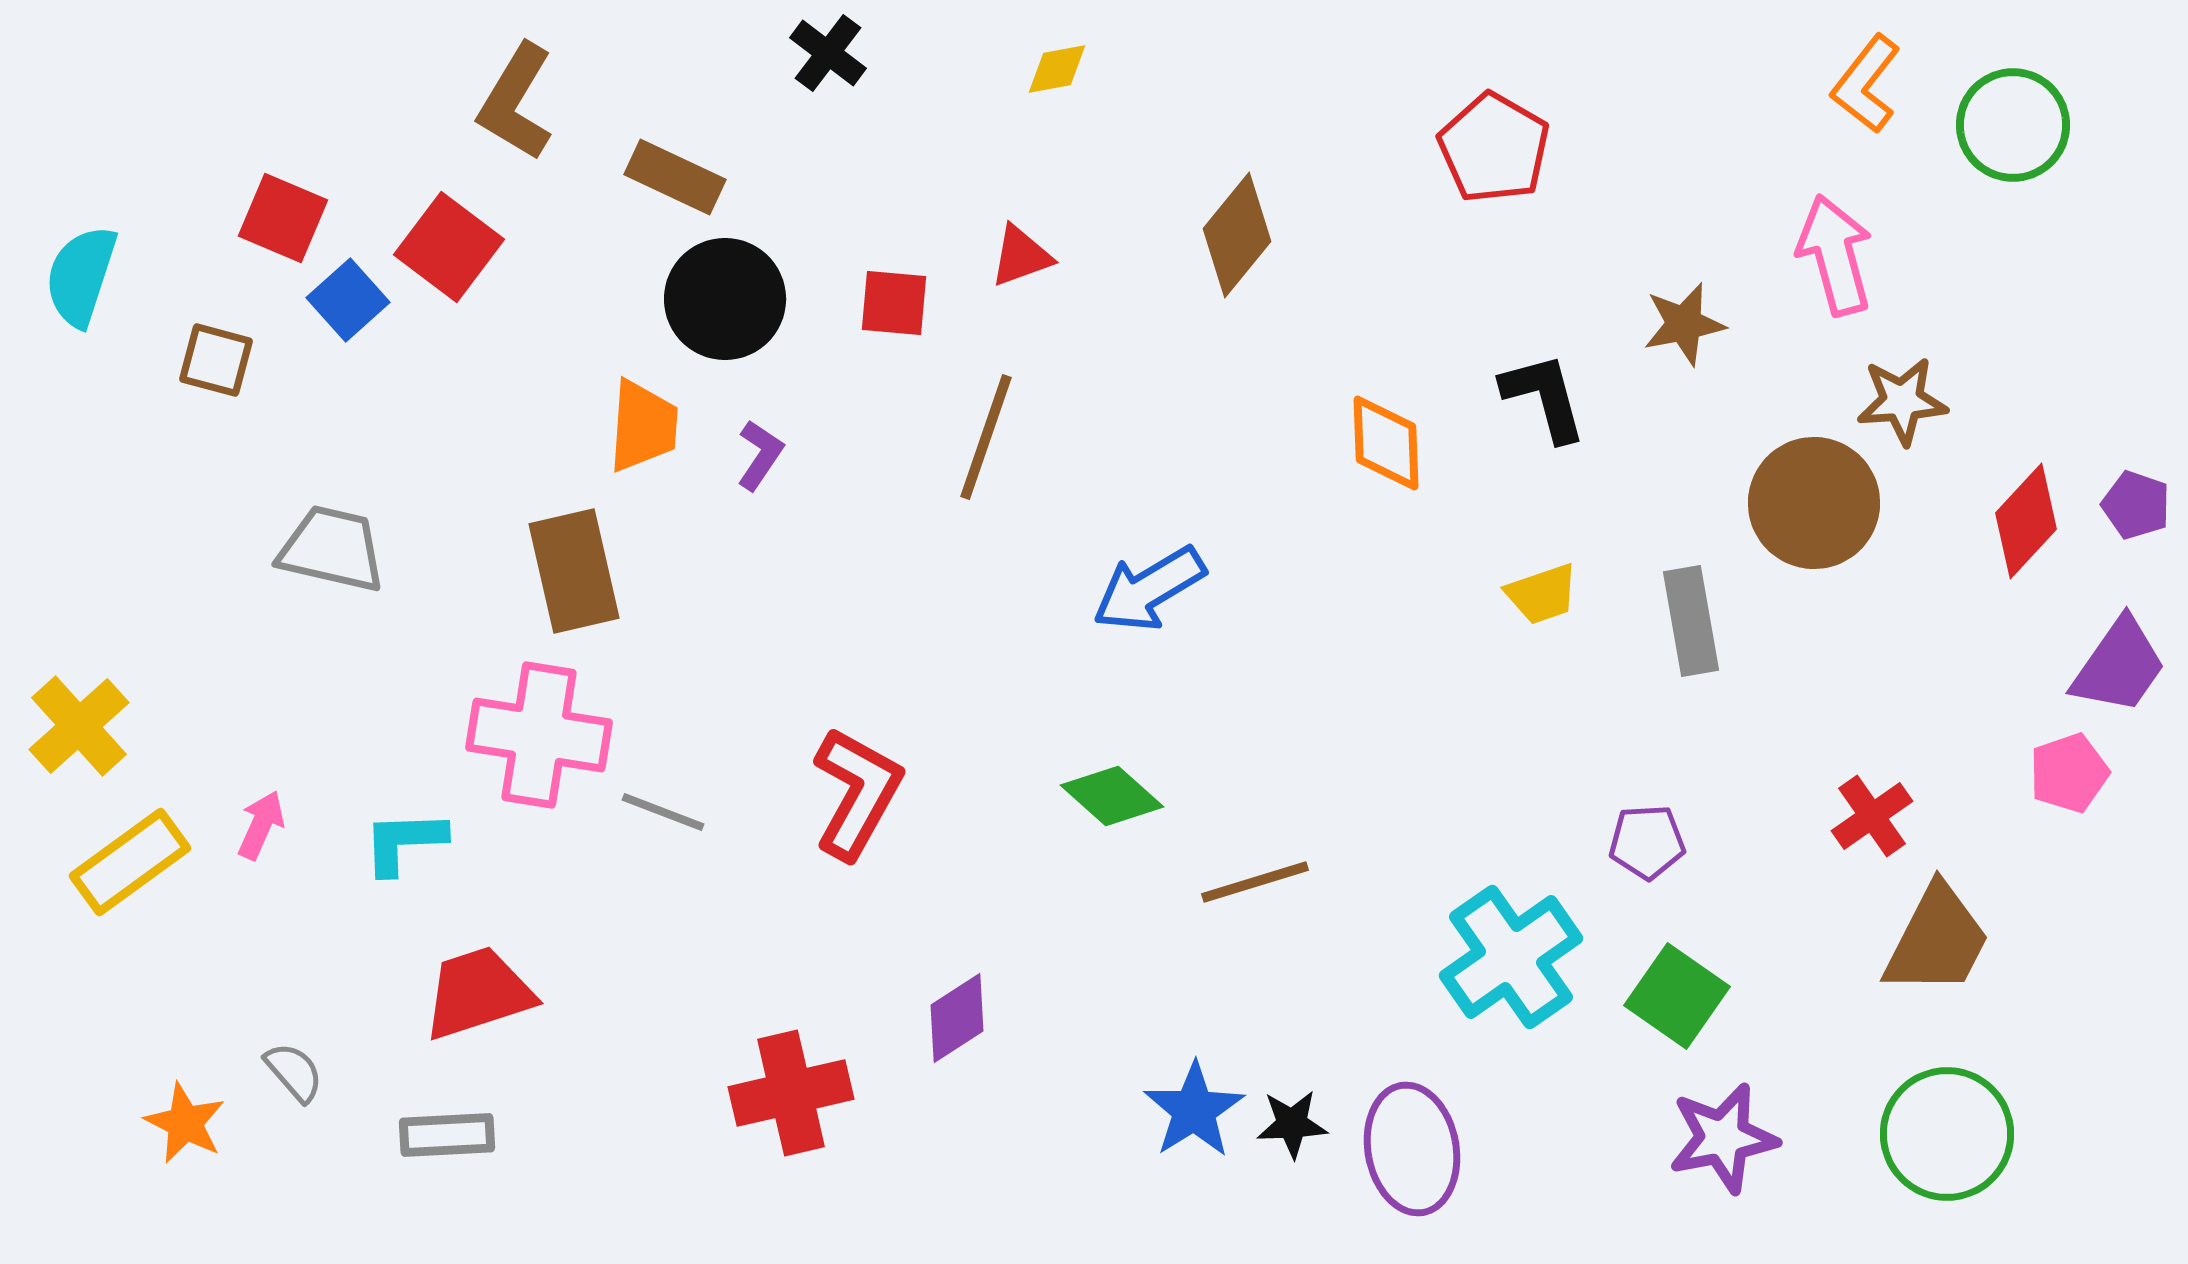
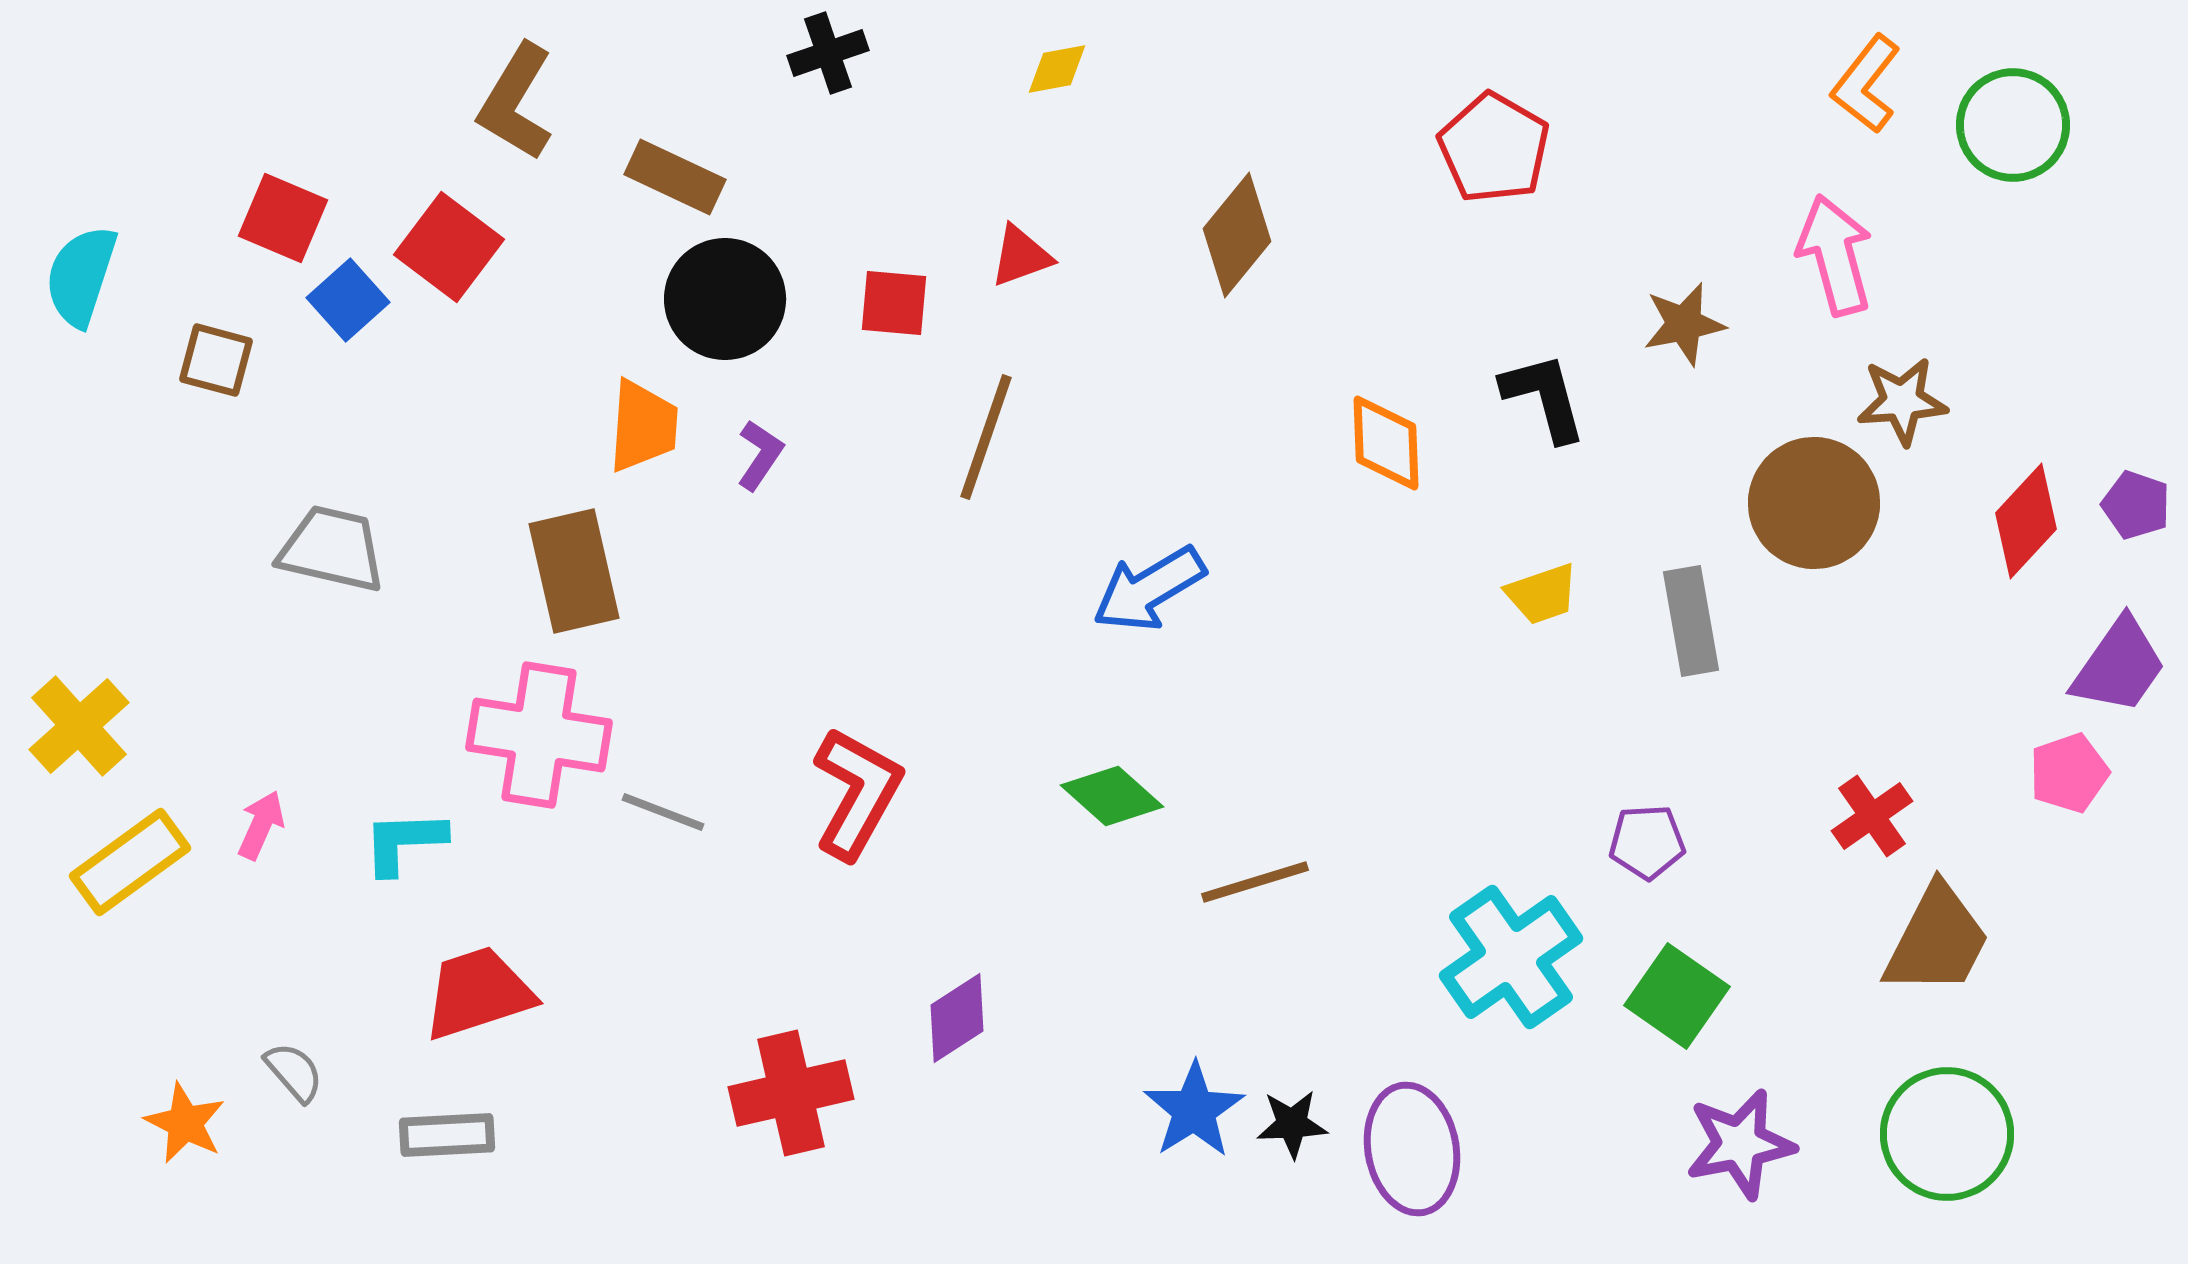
black cross at (828, 53): rotated 34 degrees clockwise
purple star at (1723, 1138): moved 17 px right, 6 px down
